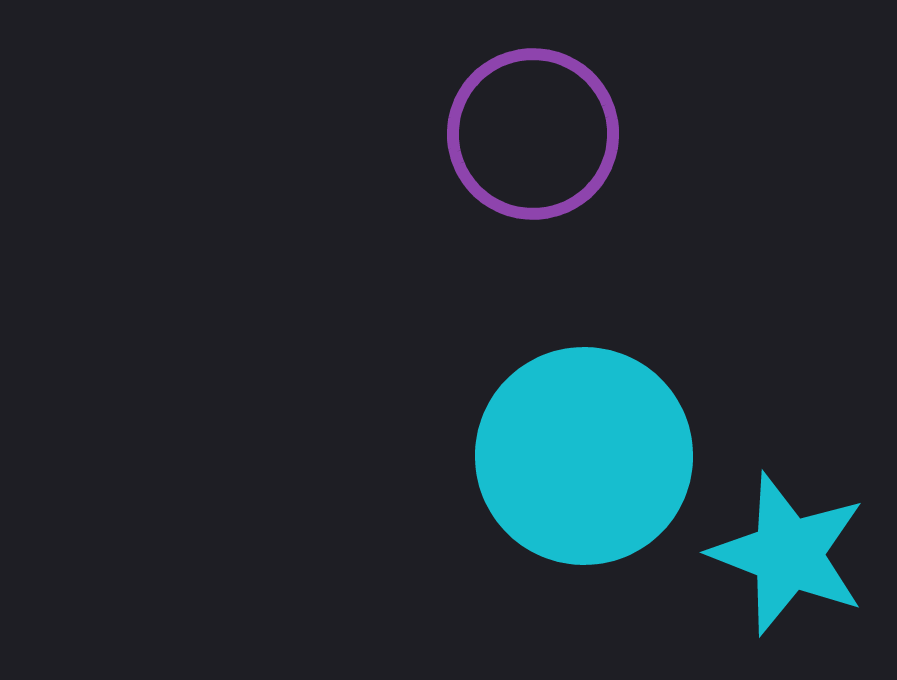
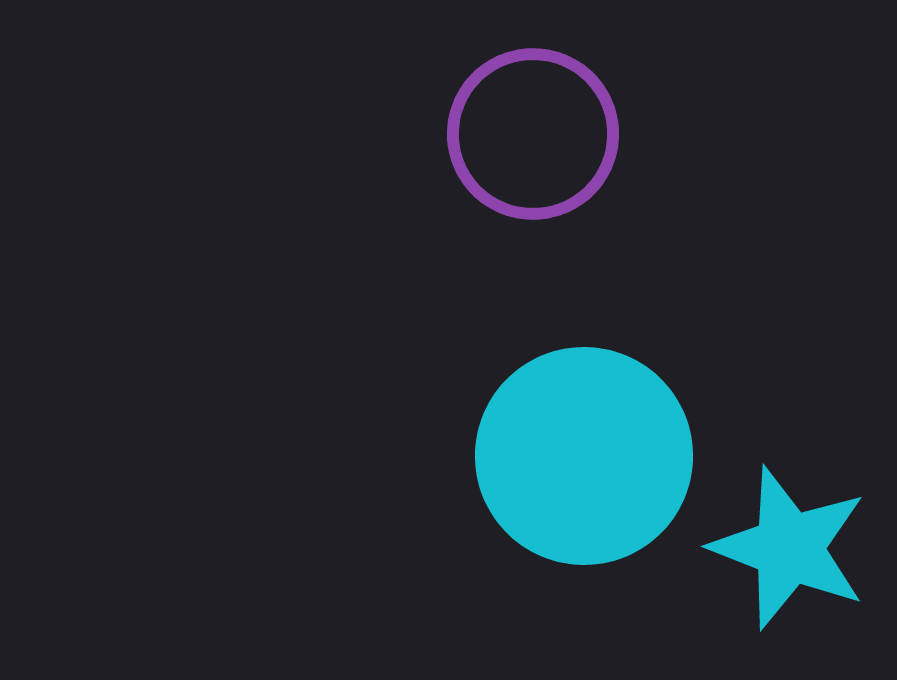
cyan star: moved 1 px right, 6 px up
